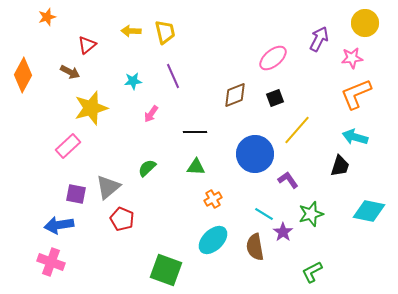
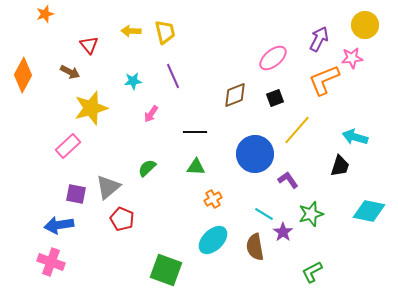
orange star: moved 2 px left, 3 px up
yellow circle: moved 2 px down
red triangle: moved 2 px right; rotated 30 degrees counterclockwise
orange L-shape: moved 32 px left, 14 px up
